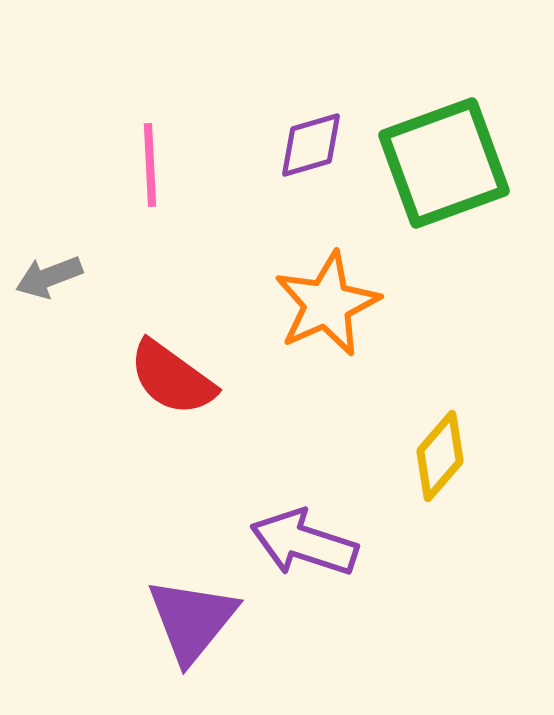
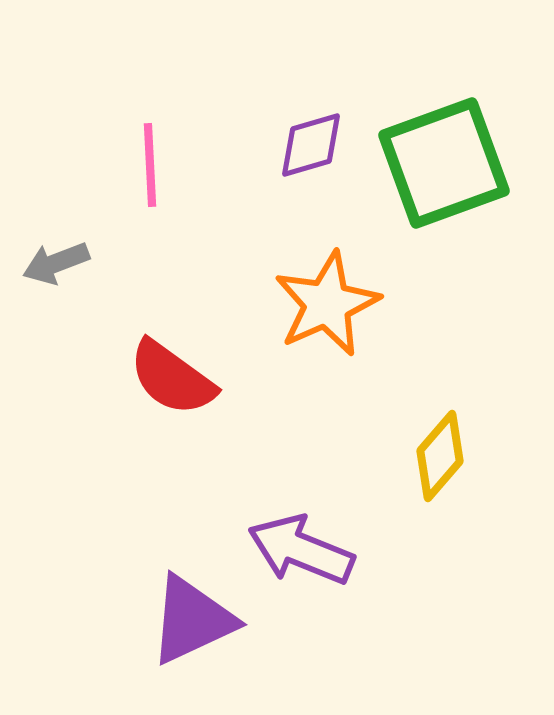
gray arrow: moved 7 px right, 14 px up
purple arrow: moved 3 px left, 7 px down; rotated 4 degrees clockwise
purple triangle: rotated 26 degrees clockwise
